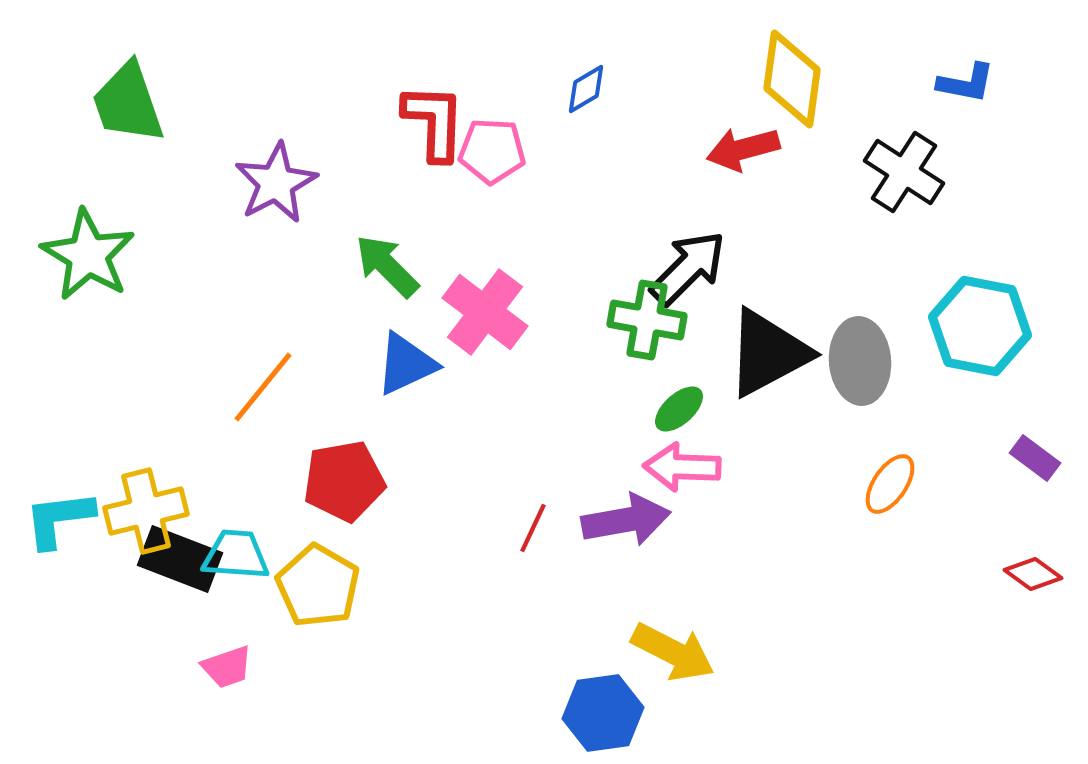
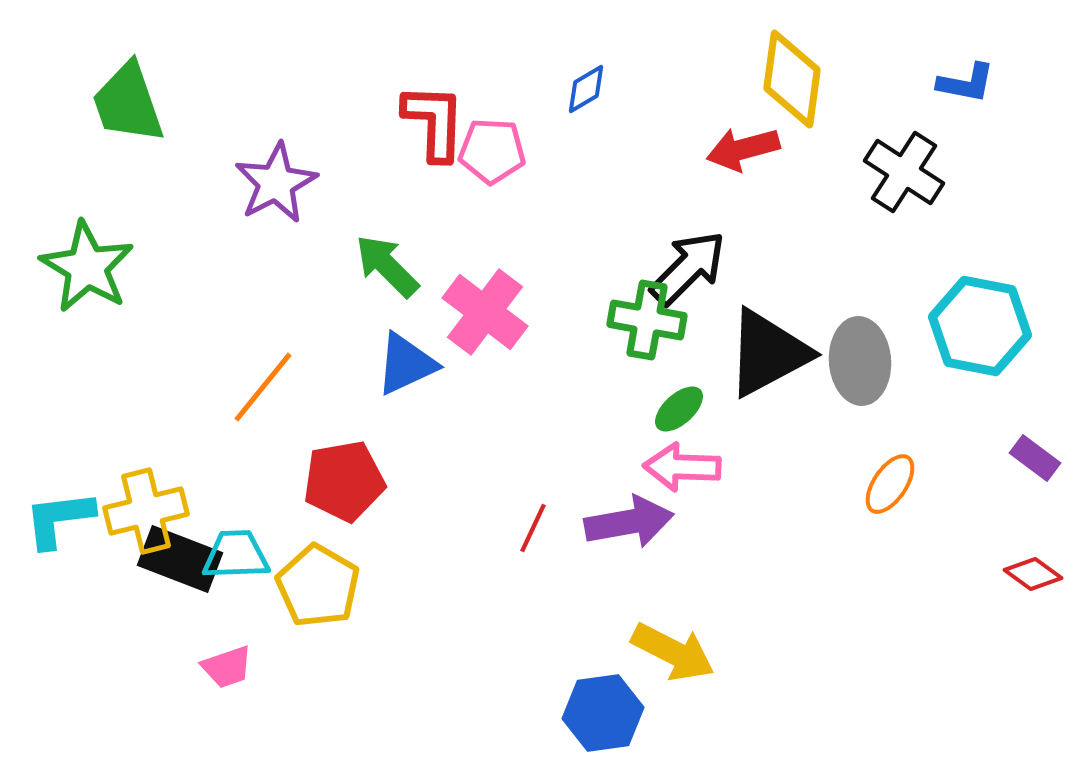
green star: moved 1 px left, 12 px down
purple arrow: moved 3 px right, 2 px down
cyan trapezoid: rotated 6 degrees counterclockwise
